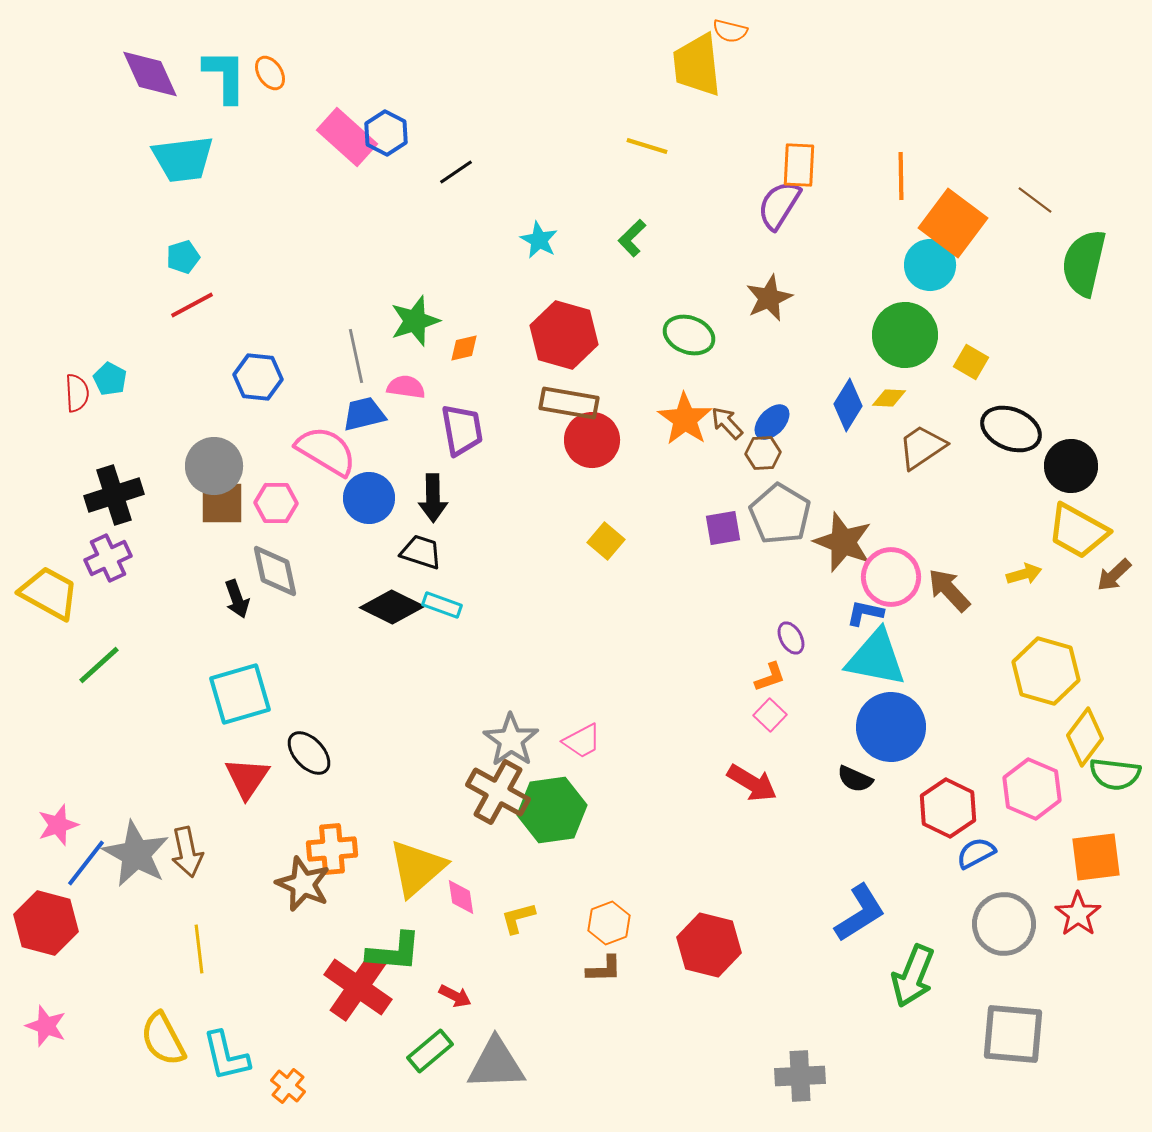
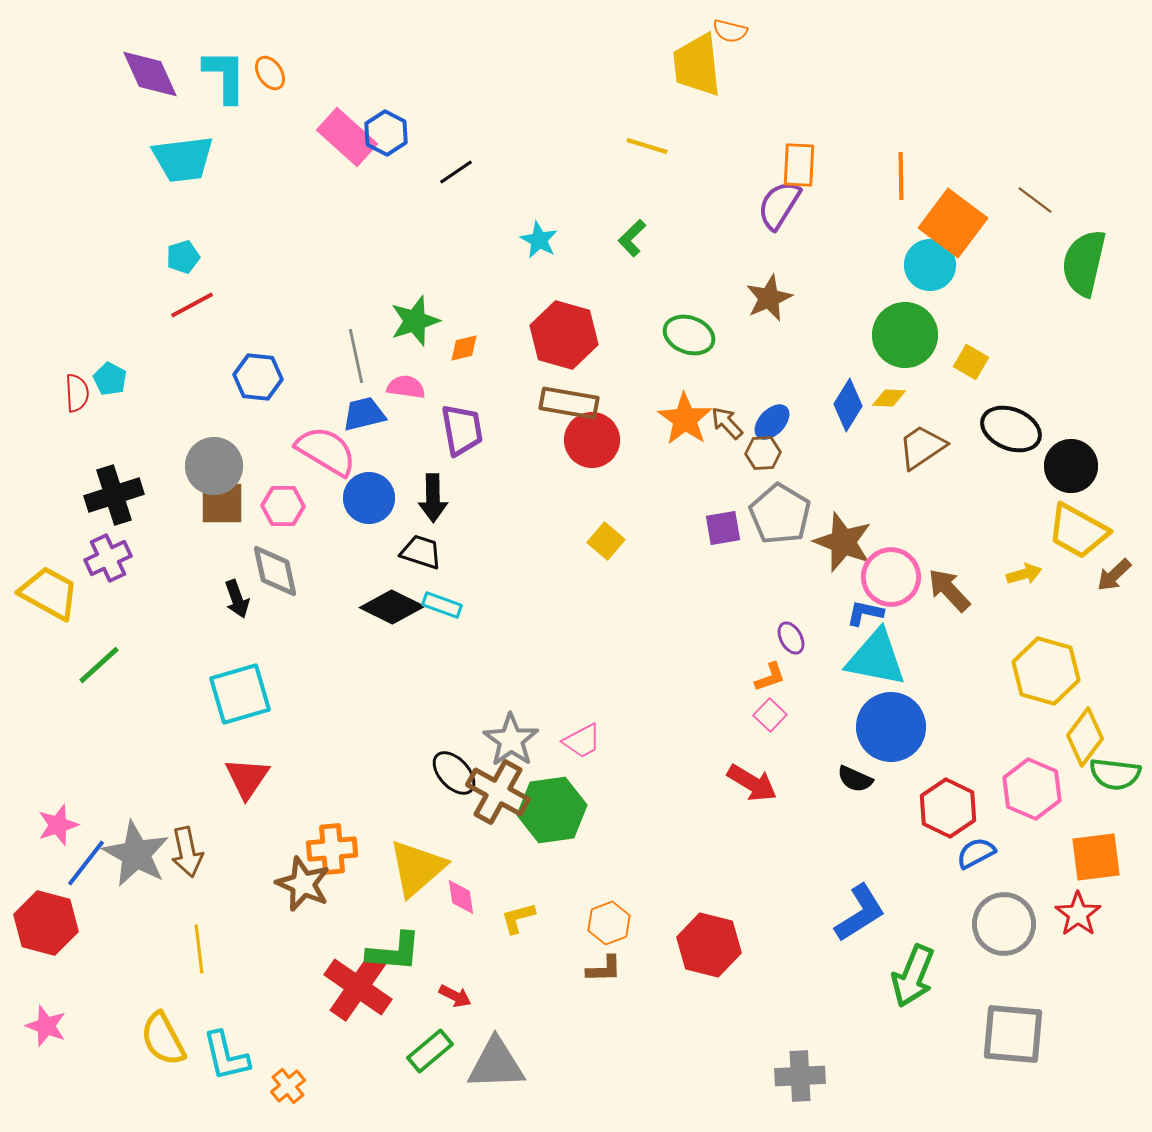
pink hexagon at (276, 503): moved 7 px right, 3 px down
black ellipse at (309, 753): moved 145 px right, 20 px down
orange cross at (288, 1086): rotated 12 degrees clockwise
